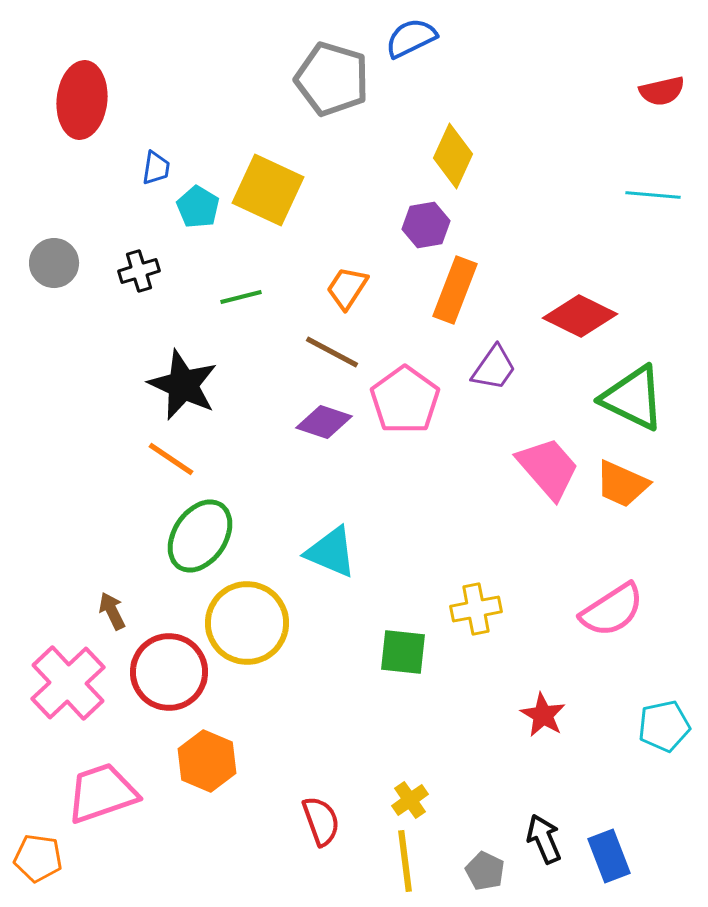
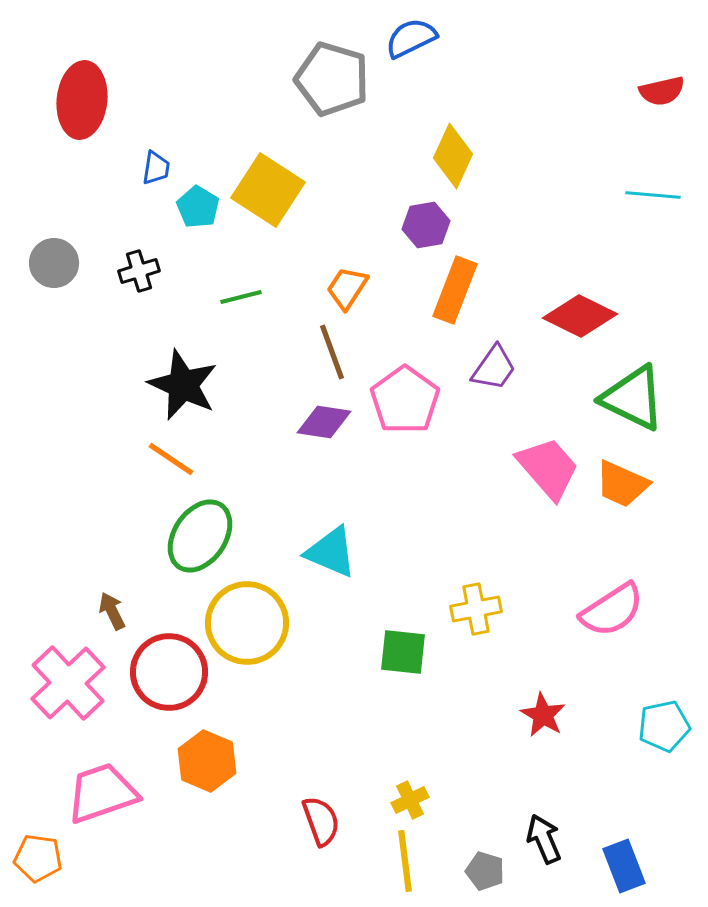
yellow square at (268, 190): rotated 8 degrees clockwise
brown line at (332, 352): rotated 42 degrees clockwise
purple diamond at (324, 422): rotated 10 degrees counterclockwise
yellow cross at (410, 800): rotated 9 degrees clockwise
blue rectangle at (609, 856): moved 15 px right, 10 px down
gray pentagon at (485, 871): rotated 9 degrees counterclockwise
